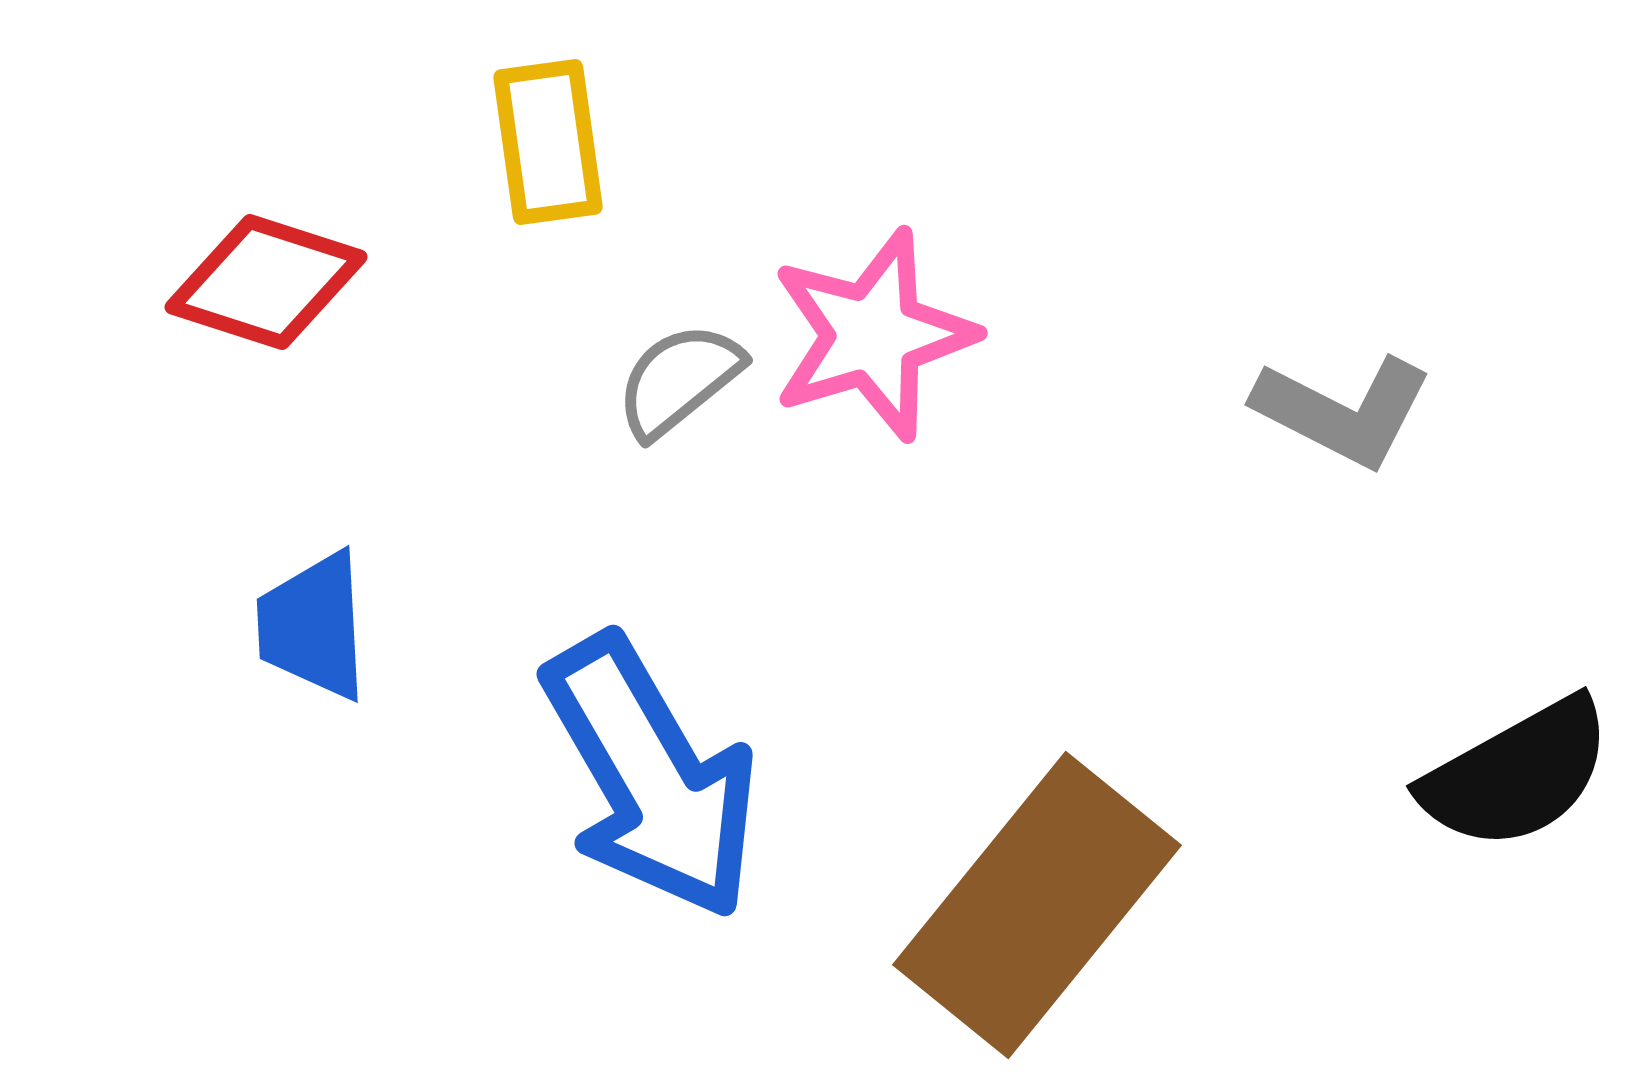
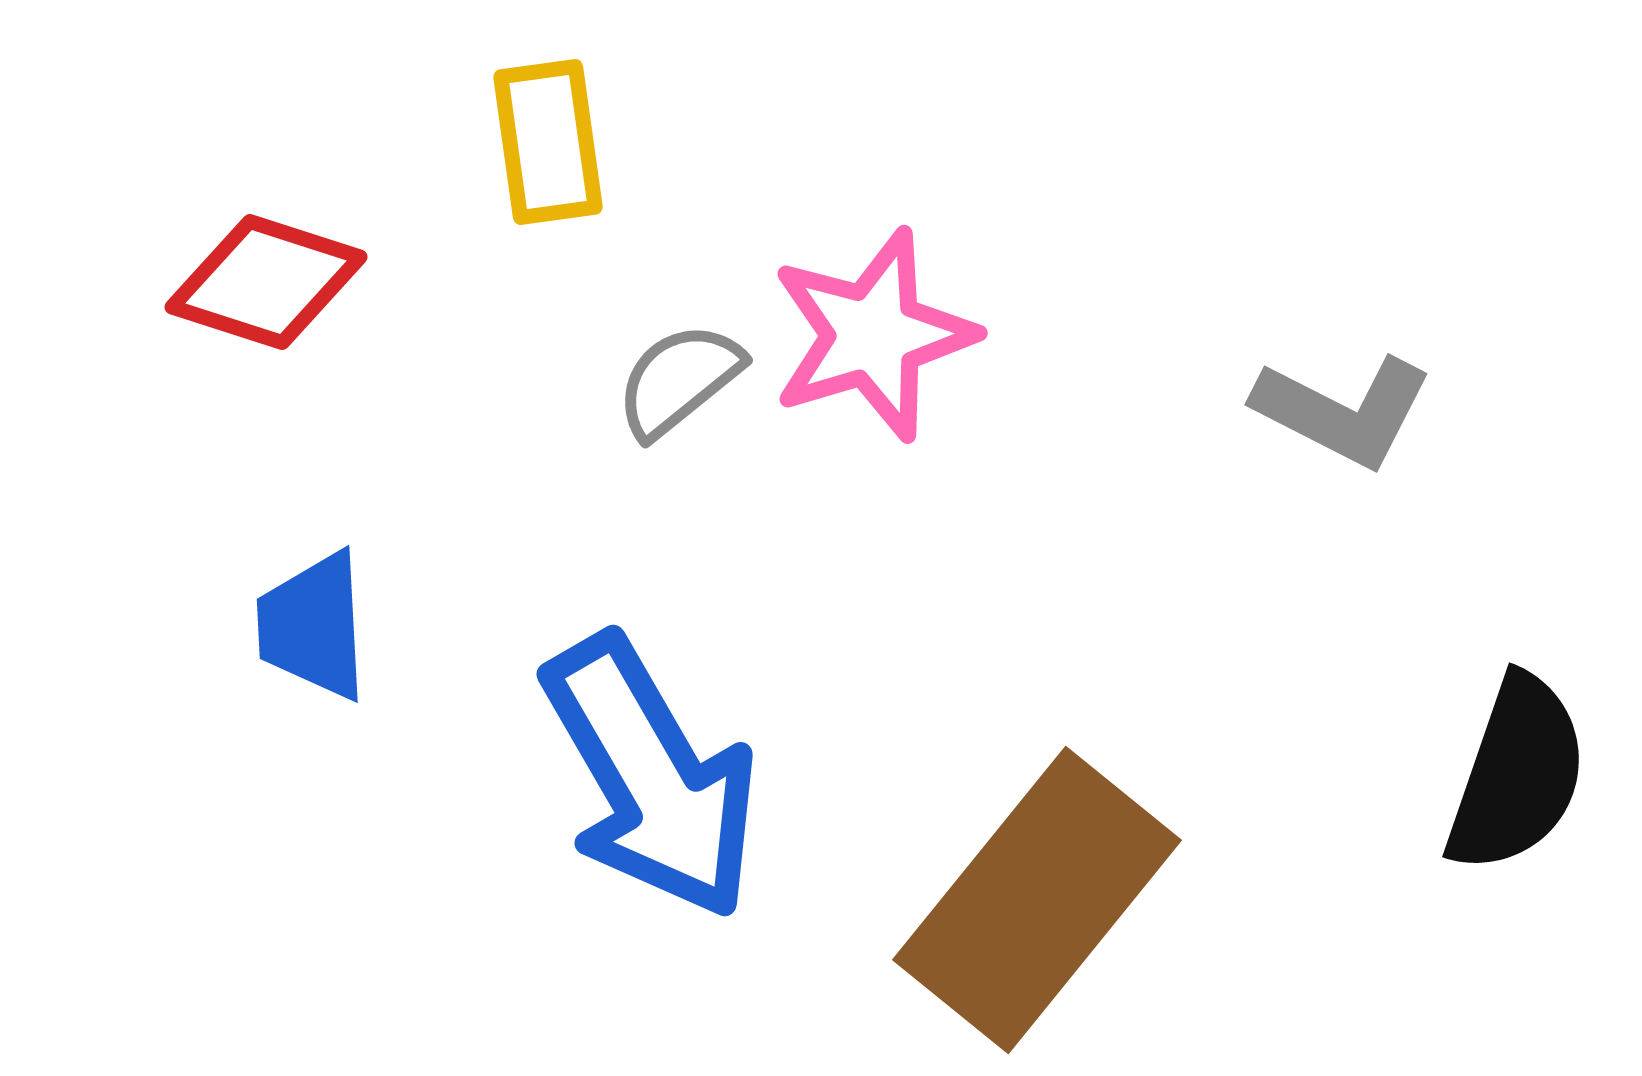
black semicircle: rotated 42 degrees counterclockwise
brown rectangle: moved 5 px up
